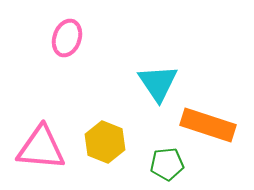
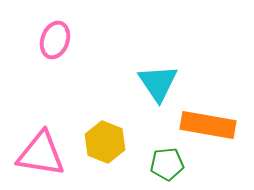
pink ellipse: moved 12 px left, 2 px down
orange rectangle: rotated 8 degrees counterclockwise
pink triangle: moved 6 px down; rotated 4 degrees clockwise
